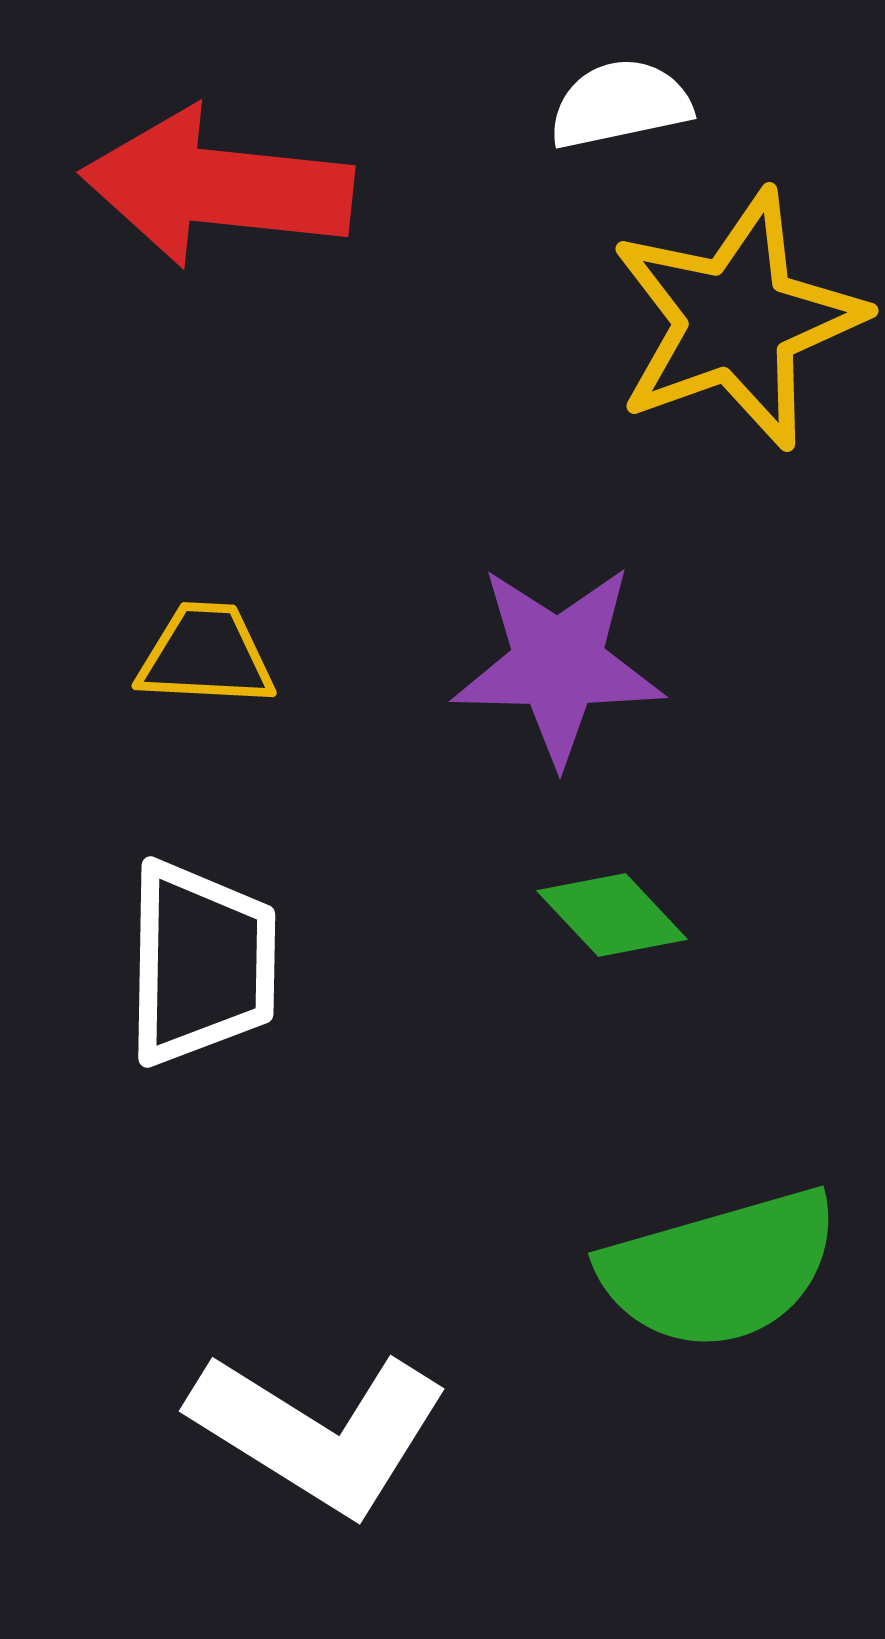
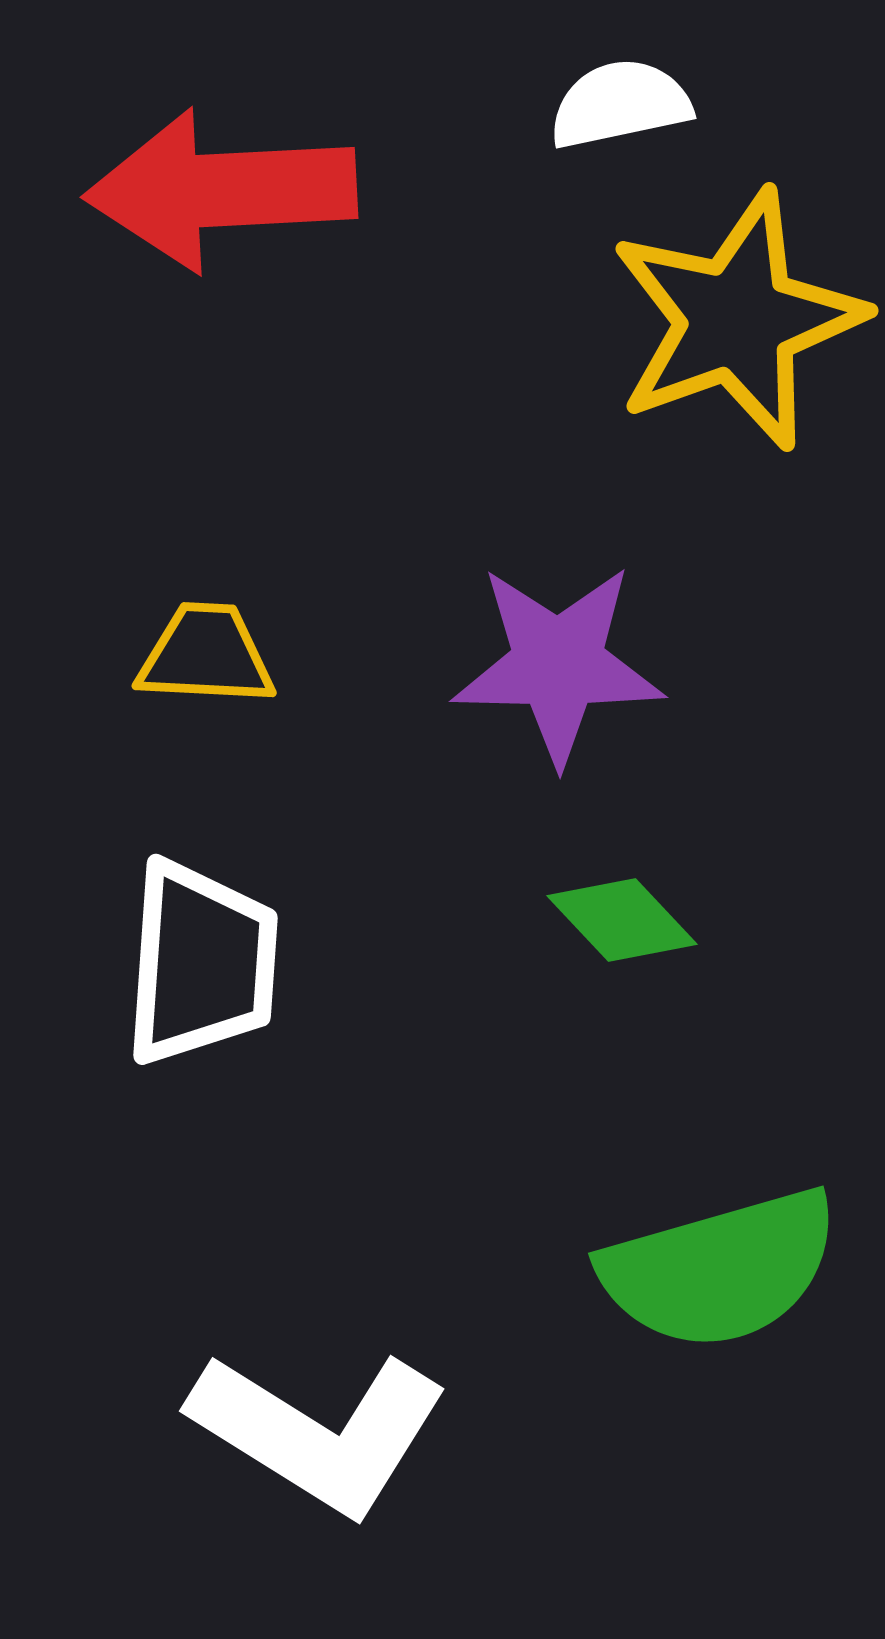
red arrow: moved 4 px right, 3 px down; rotated 9 degrees counterclockwise
green diamond: moved 10 px right, 5 px down
white trapezoid: rotated 3 degrees clockwise
